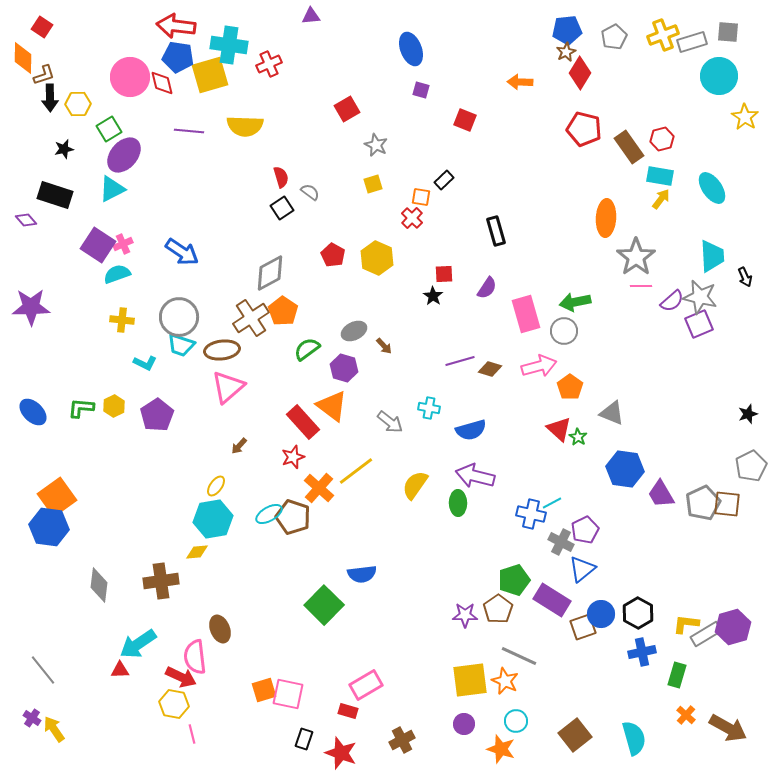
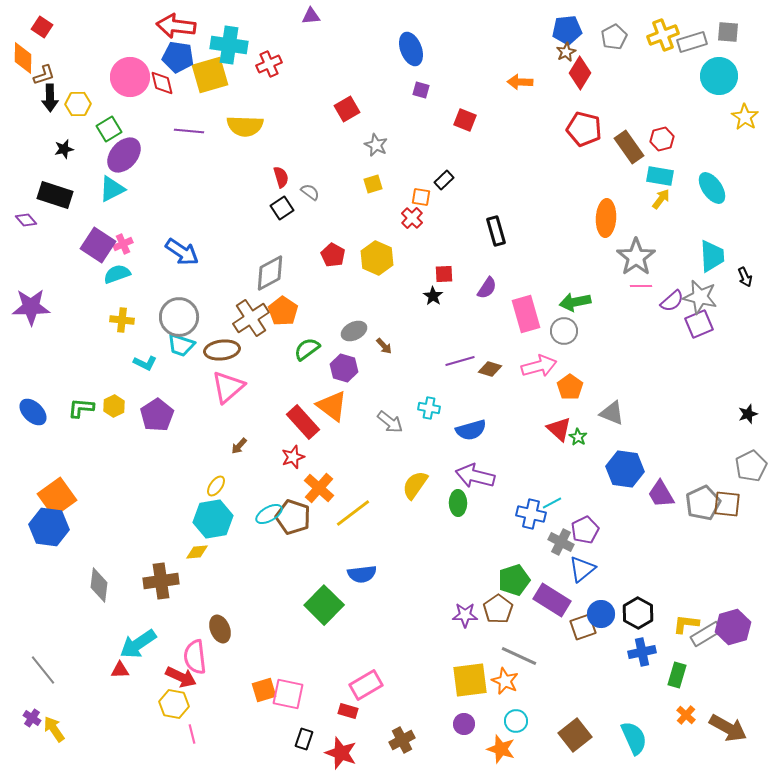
yellow line at (356, 471): moved 3 px left, 42 px down
cyan semicircle at (634, 738): rotated 8 degrees counterclockwise
